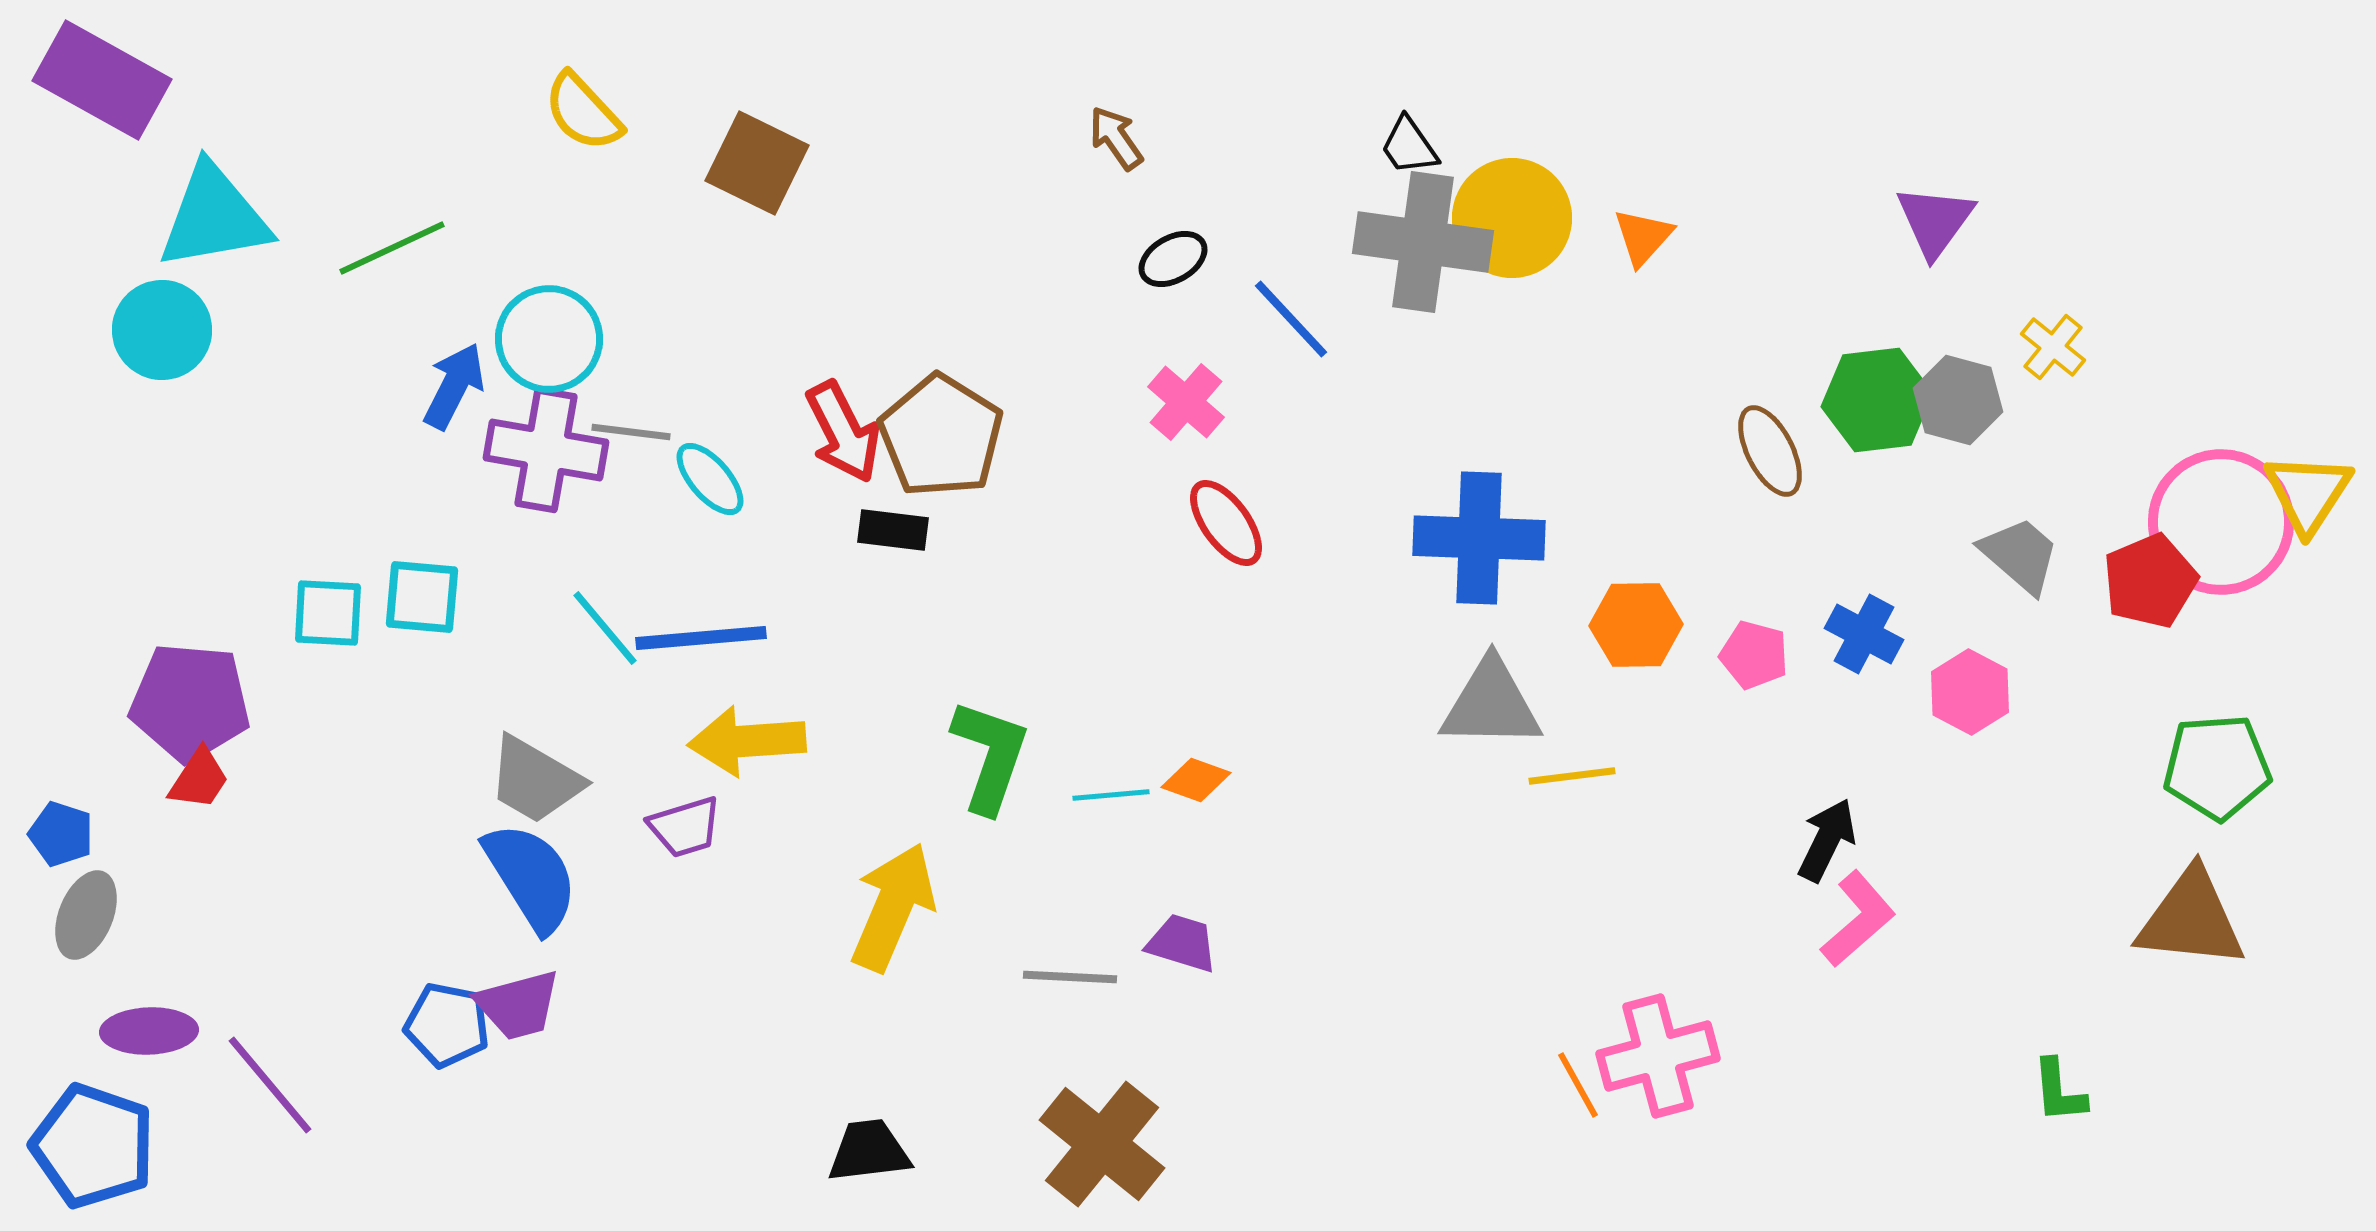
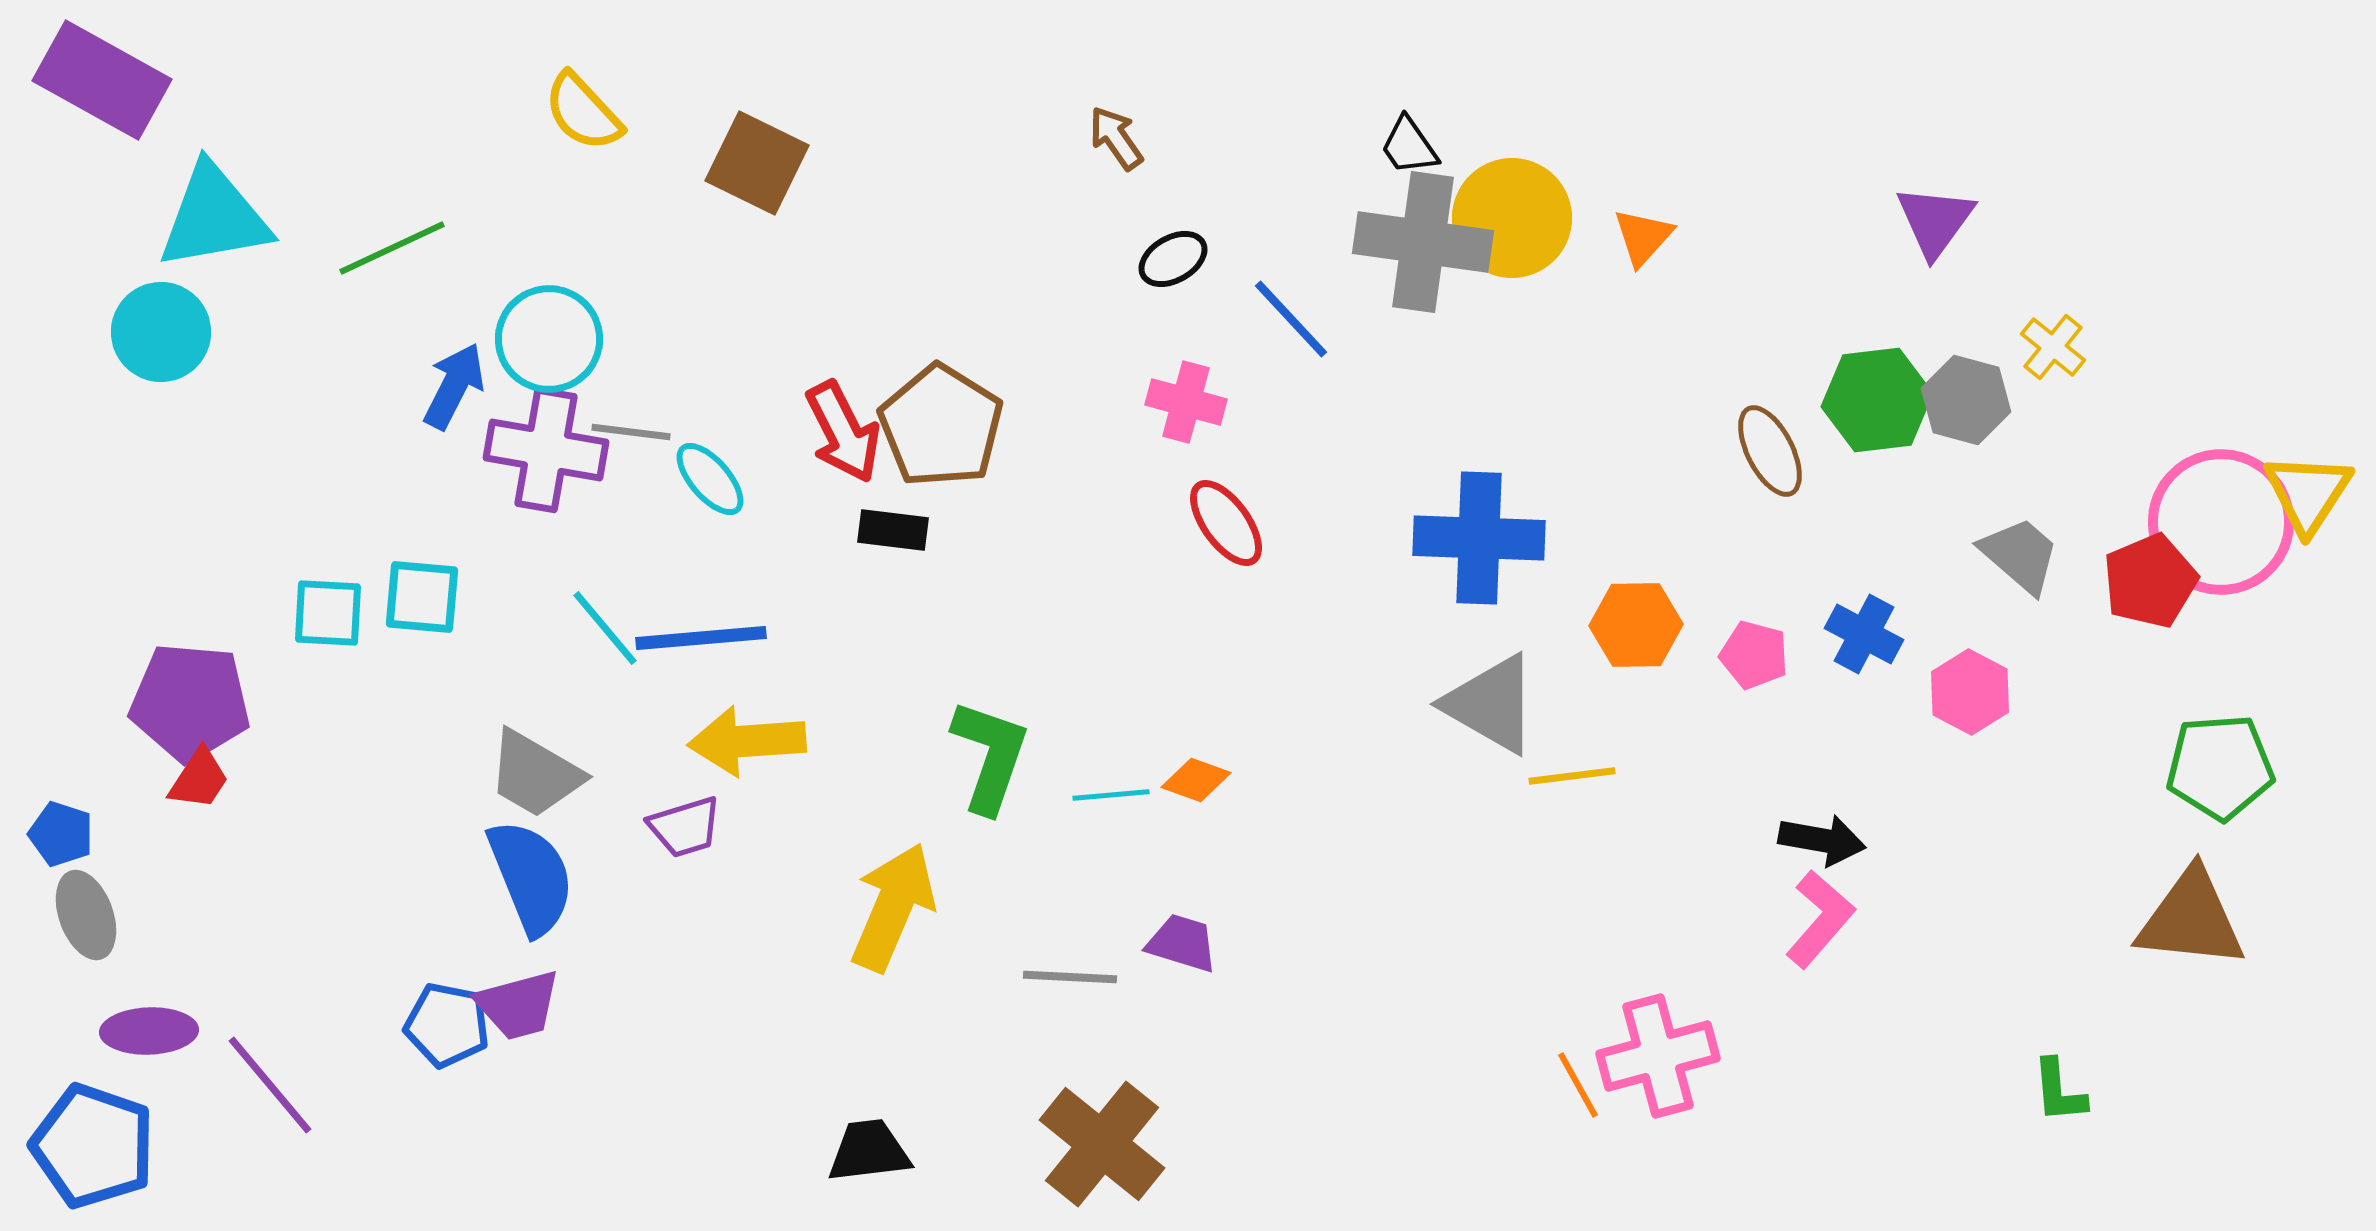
cyan circle at (162, 330): moved 1 px left, 2 px down
gray hexagon at (1958, 400): moved 8 px right
pink cross at (1186, 402): rotated 26 degrees counterclockwise
brown pentagon at (941, 436): moved 10 px up
gray triangle at (1491, 704): rotated 29 degrees clockwise
green pentagon at (2217, 767): moved 3 px right
gray trapezoid at (535, 780): moved 6 px up
black arrow at (1827, 840): moved 5 px left; rotated 74 degrees clockwise
blue semicircle at (531, 877): rotated 10 degrees clockwise
gray ellipse at (86, 915): rotated 42 degrees counterclockwise
pink L-shape at (1858, 919): moved 38 px left; rotated 8 degrees counterclockwise
